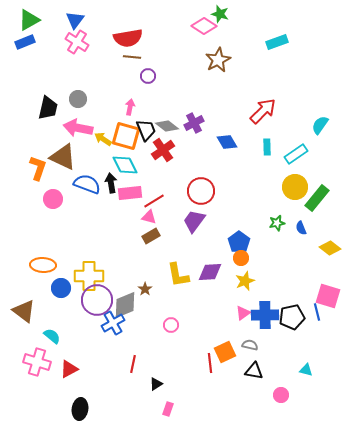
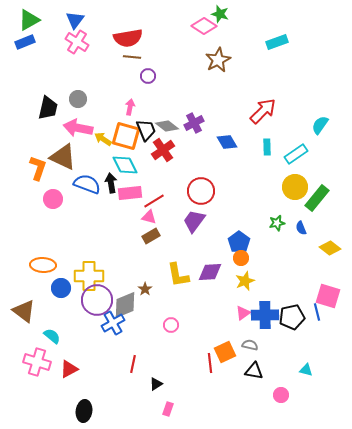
black ellipse at (80, 409): moved 4 px right, 2 px down
